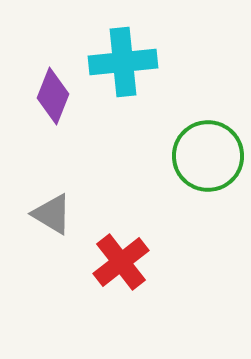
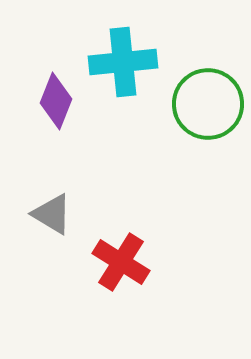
purple diamond: moved 3 px right, 5 px down
green circle: moved 52 px up
red cross: rotated 20 degrees counterclockwise
